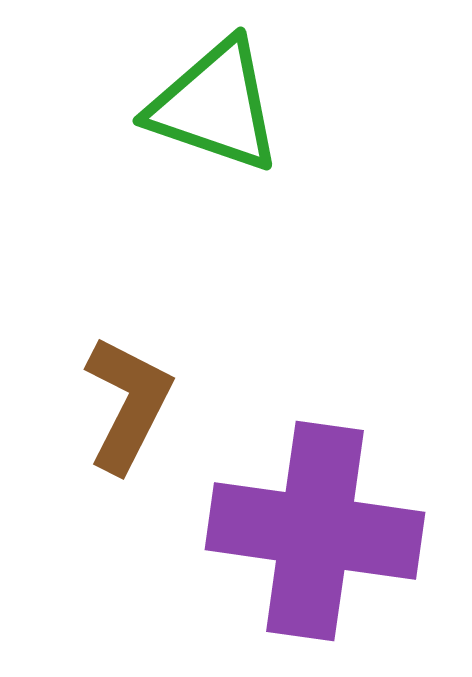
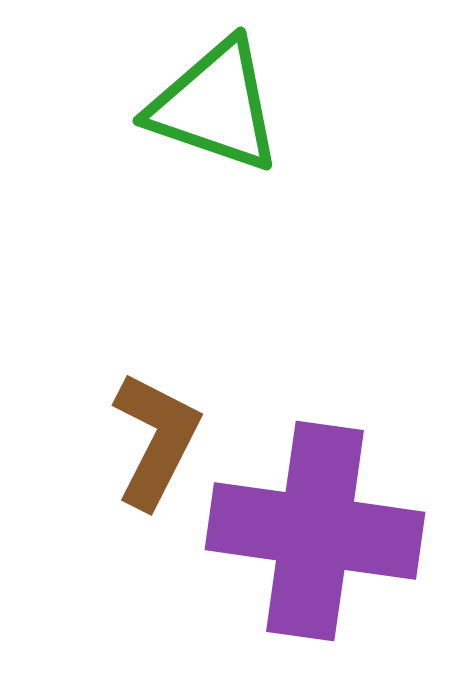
brown L-shape: moved 28 px right, 36 px down
